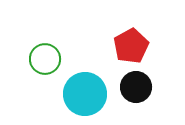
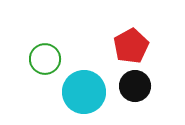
black circle: moved 1 px left, 1 px up
cyan circle: moved 1 px left, 2 px up
